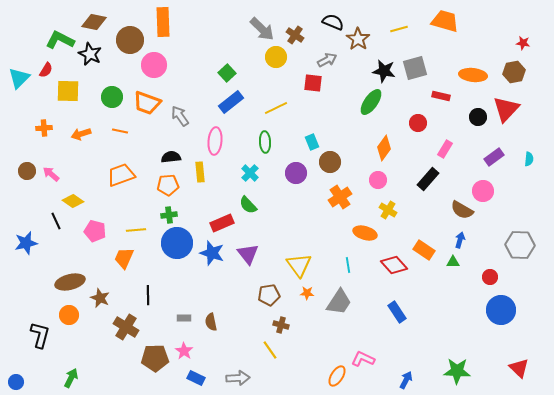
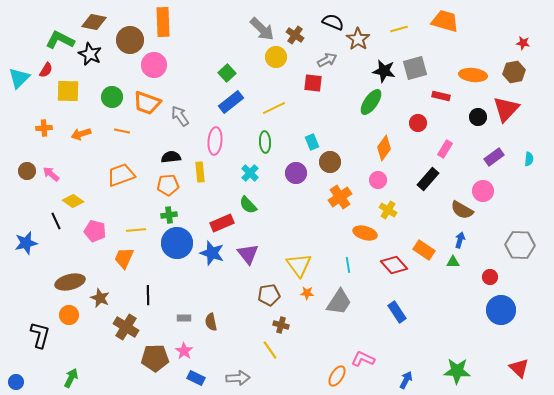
yellow line at (276, 108): moved 2 px left
orange line at (120, 131): moved 2 px right
